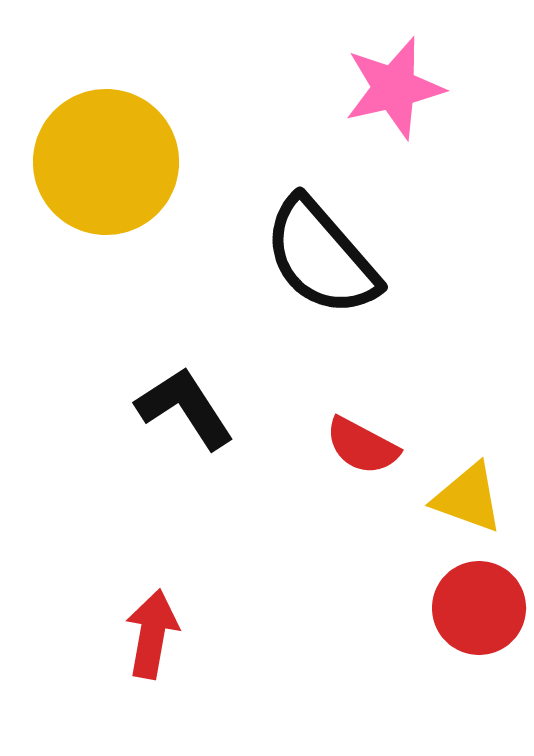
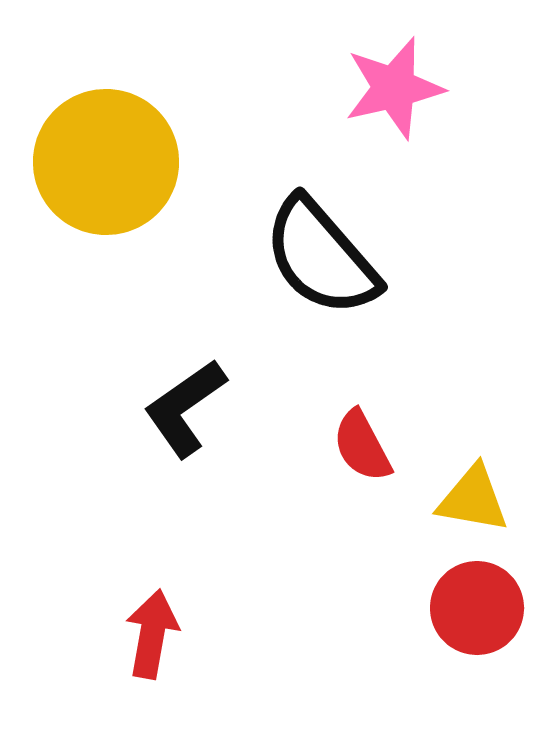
black L-shape: rotated 92 degrees counterclockwise
red semicircle: rotated 34 degrees clockwise
yellow triangle: moved 5 px right, 1 px down; rotated 10 degrees counterclockwise
red circle: moved 2 px left
